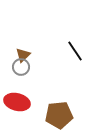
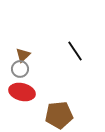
gray circle: moved 1 px left, 2 px down
red ellipse: moved 5 px right, 10 px up
